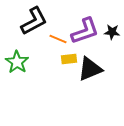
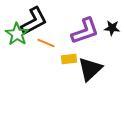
black star: moved 4 px up
orange line: moved 12 px left, 4 px down
green star: moved 28 px up
black triangle: rotated 20 degrees counterclockwise
